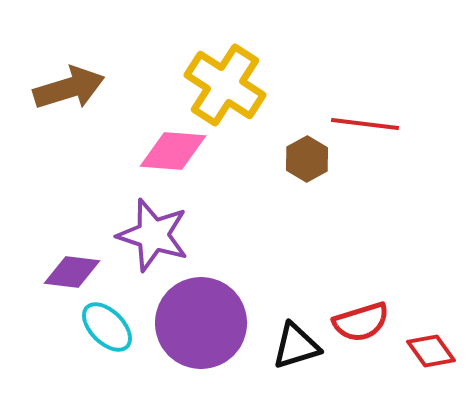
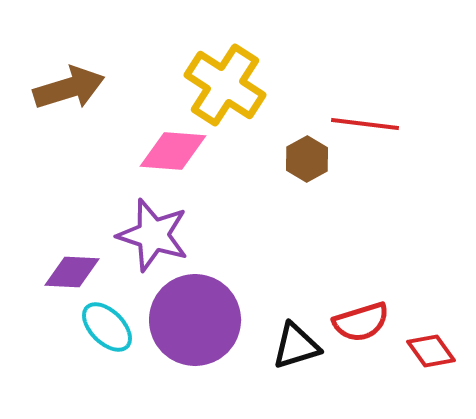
purple diamond: rotated 4 degrees counterclockwise
purple circle: moved 6 px left, 3 px up
